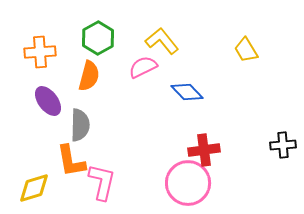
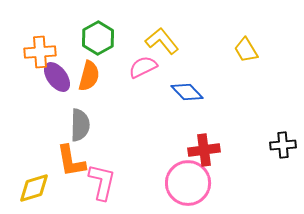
purple ellipse: moved 9 px right, 24 px up
